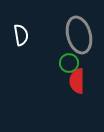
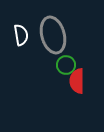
gray ellipse: moved 26 px left
green circle: moved 3 px left, 2 px down
